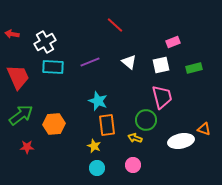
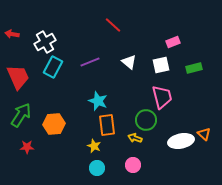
red line: moved 2 px left
cyan rectangle: rotated 65 degrees counterclockwise
green arrow: rotated 20 degrees counterclockwise
orange triangle: moved 5 px down; rotated 24 degrees clockwise
